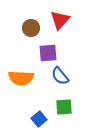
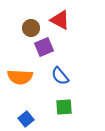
red triangle: rotated 45 degrees counterclockwise
purple square: moved 4 px left, 6 px up; rotated 18 degrees counterclockwise
orange semicircle: moved 1 px left, 1 px up
blue square: moved 13 px left
